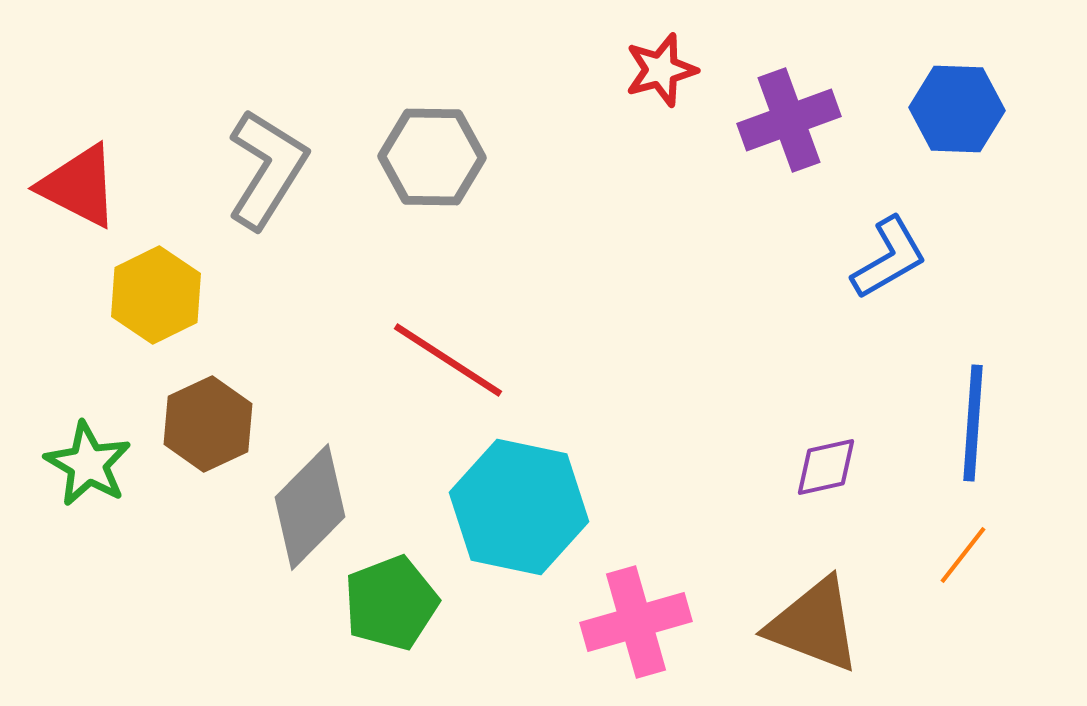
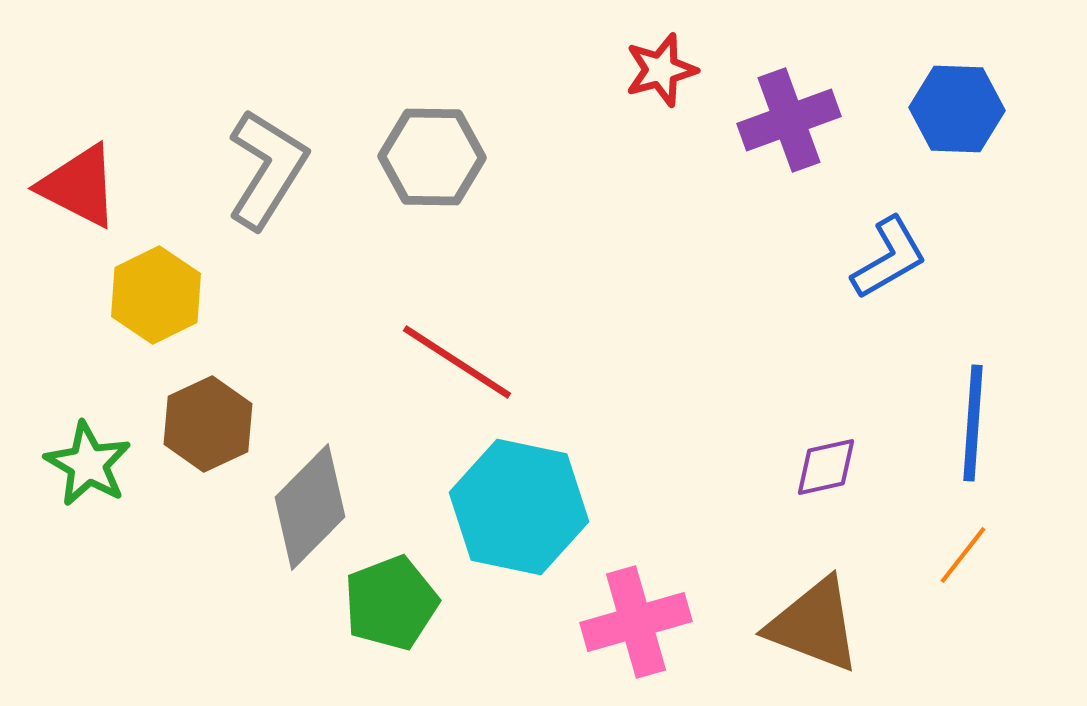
red line: moved 9 px right, 2 px down
